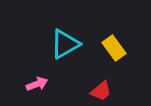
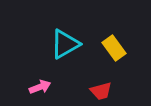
pink arrow: moved 3 px right, 3 px down
red trapezoid: rotated 25 degrees clockwise
